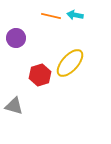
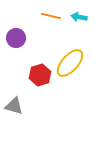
cyan arrow: moved 4 px right, 2 px down
